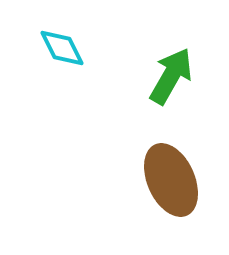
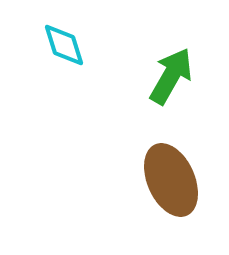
cyan diamond: moved 2 px right, 3 px up; rotated 9 degrees clockwise
